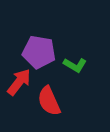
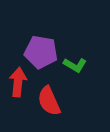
purple pentagon: moved 2 px right
red arrow: moved 1 px left; rotated 32 degrees counterclockwise
